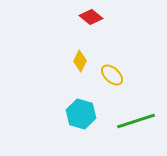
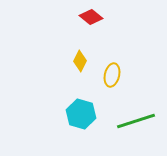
yellow ellipse: rotated 60 degrees clockwise
